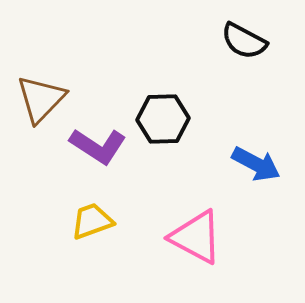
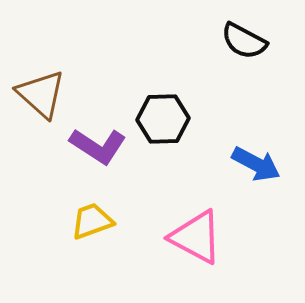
brown triangle: moved 5 px up; rotated 32 degrees counterclockwise
